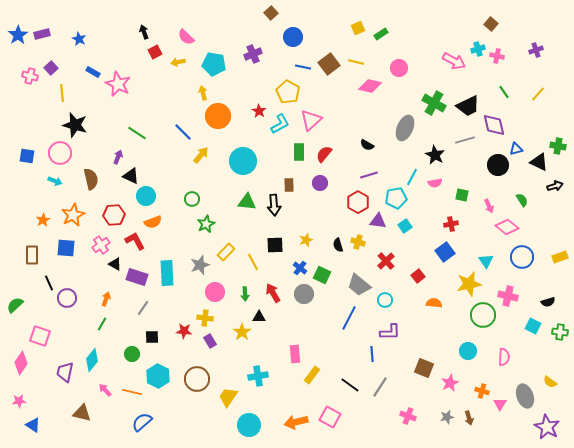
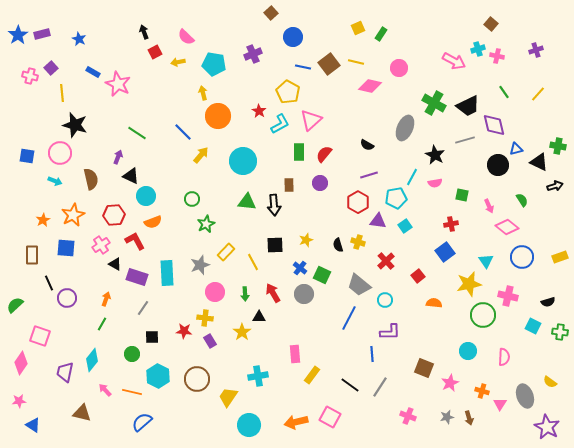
green rectangle at (381, 34): rotated 24 degrees counterclockwise
